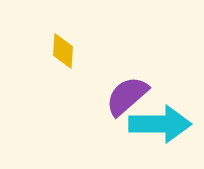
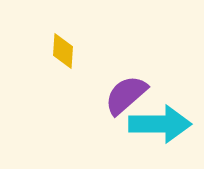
purple semicircle: moved 1 px left, 1 px up
